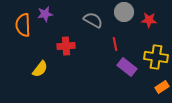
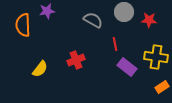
purple star: moved 2 px right, 3 px up
red cross: moved 10 px right, 14 px down; rotated 18 degrees counterclockwise
